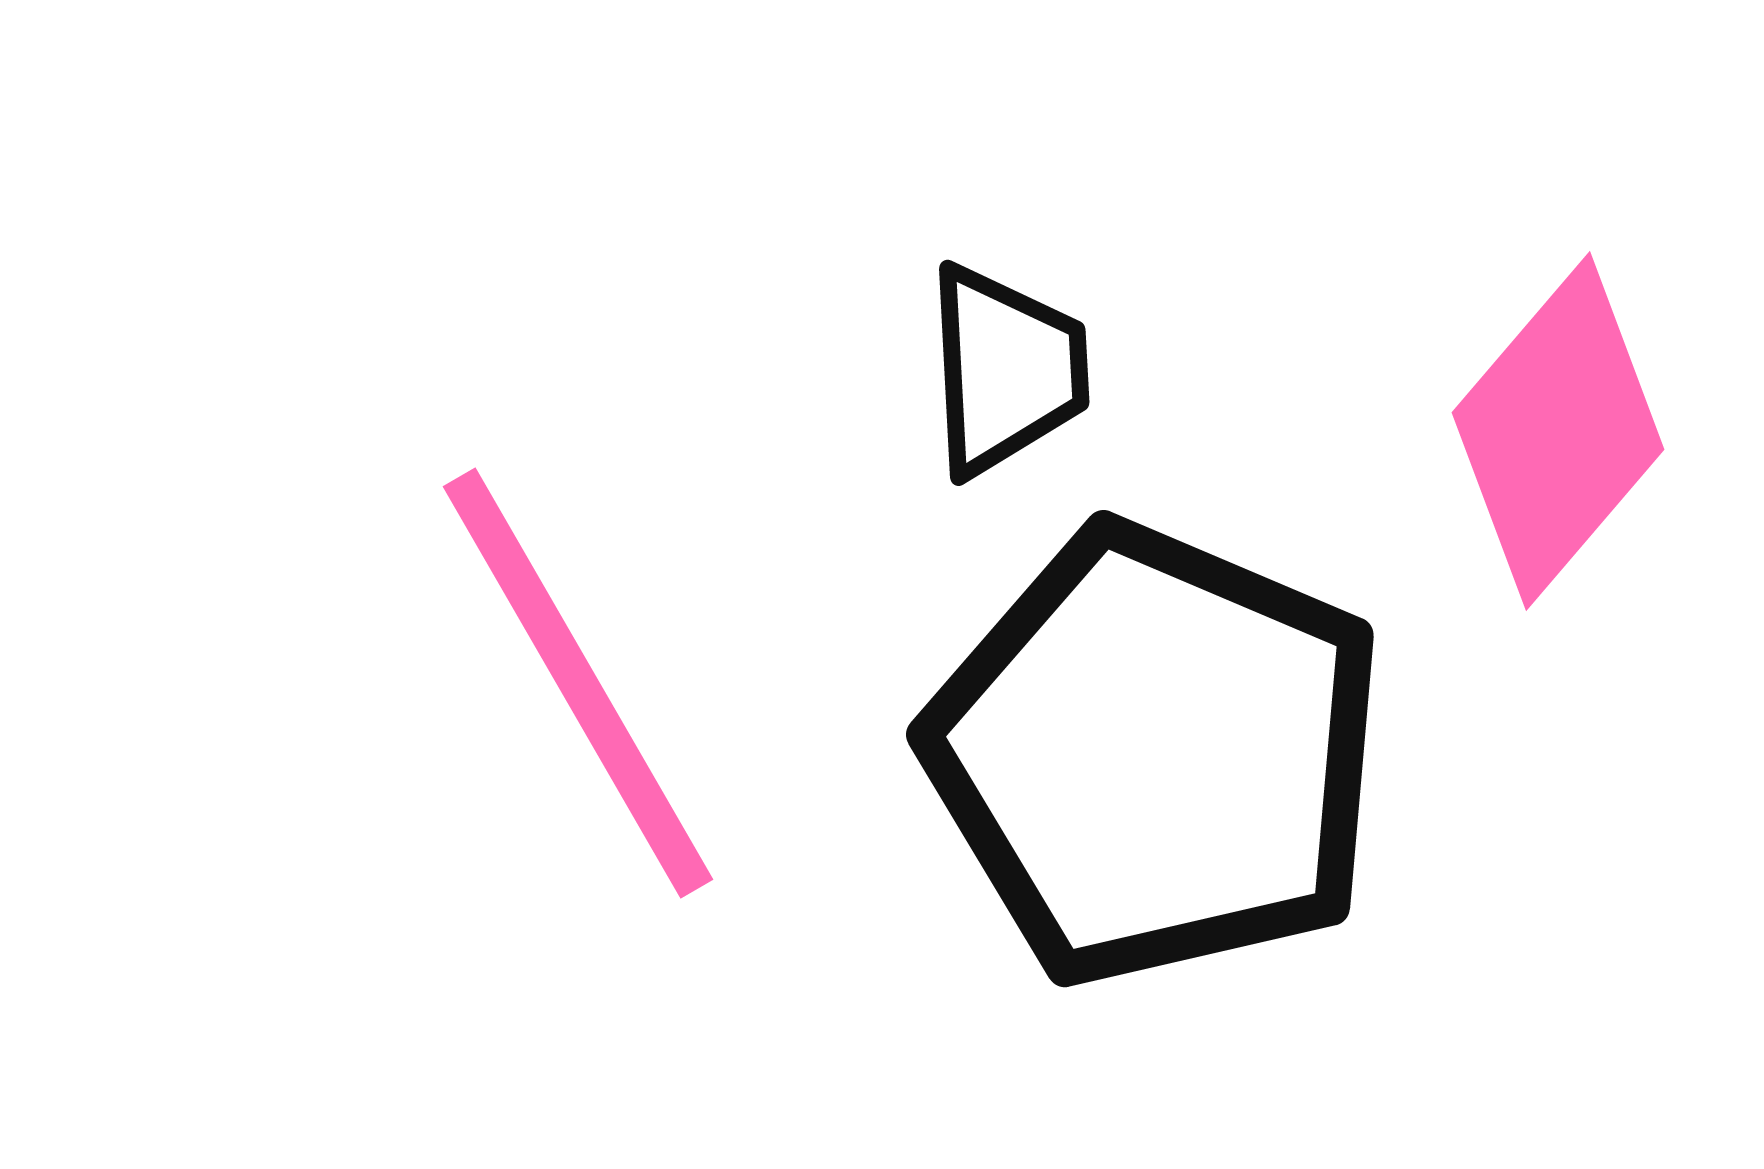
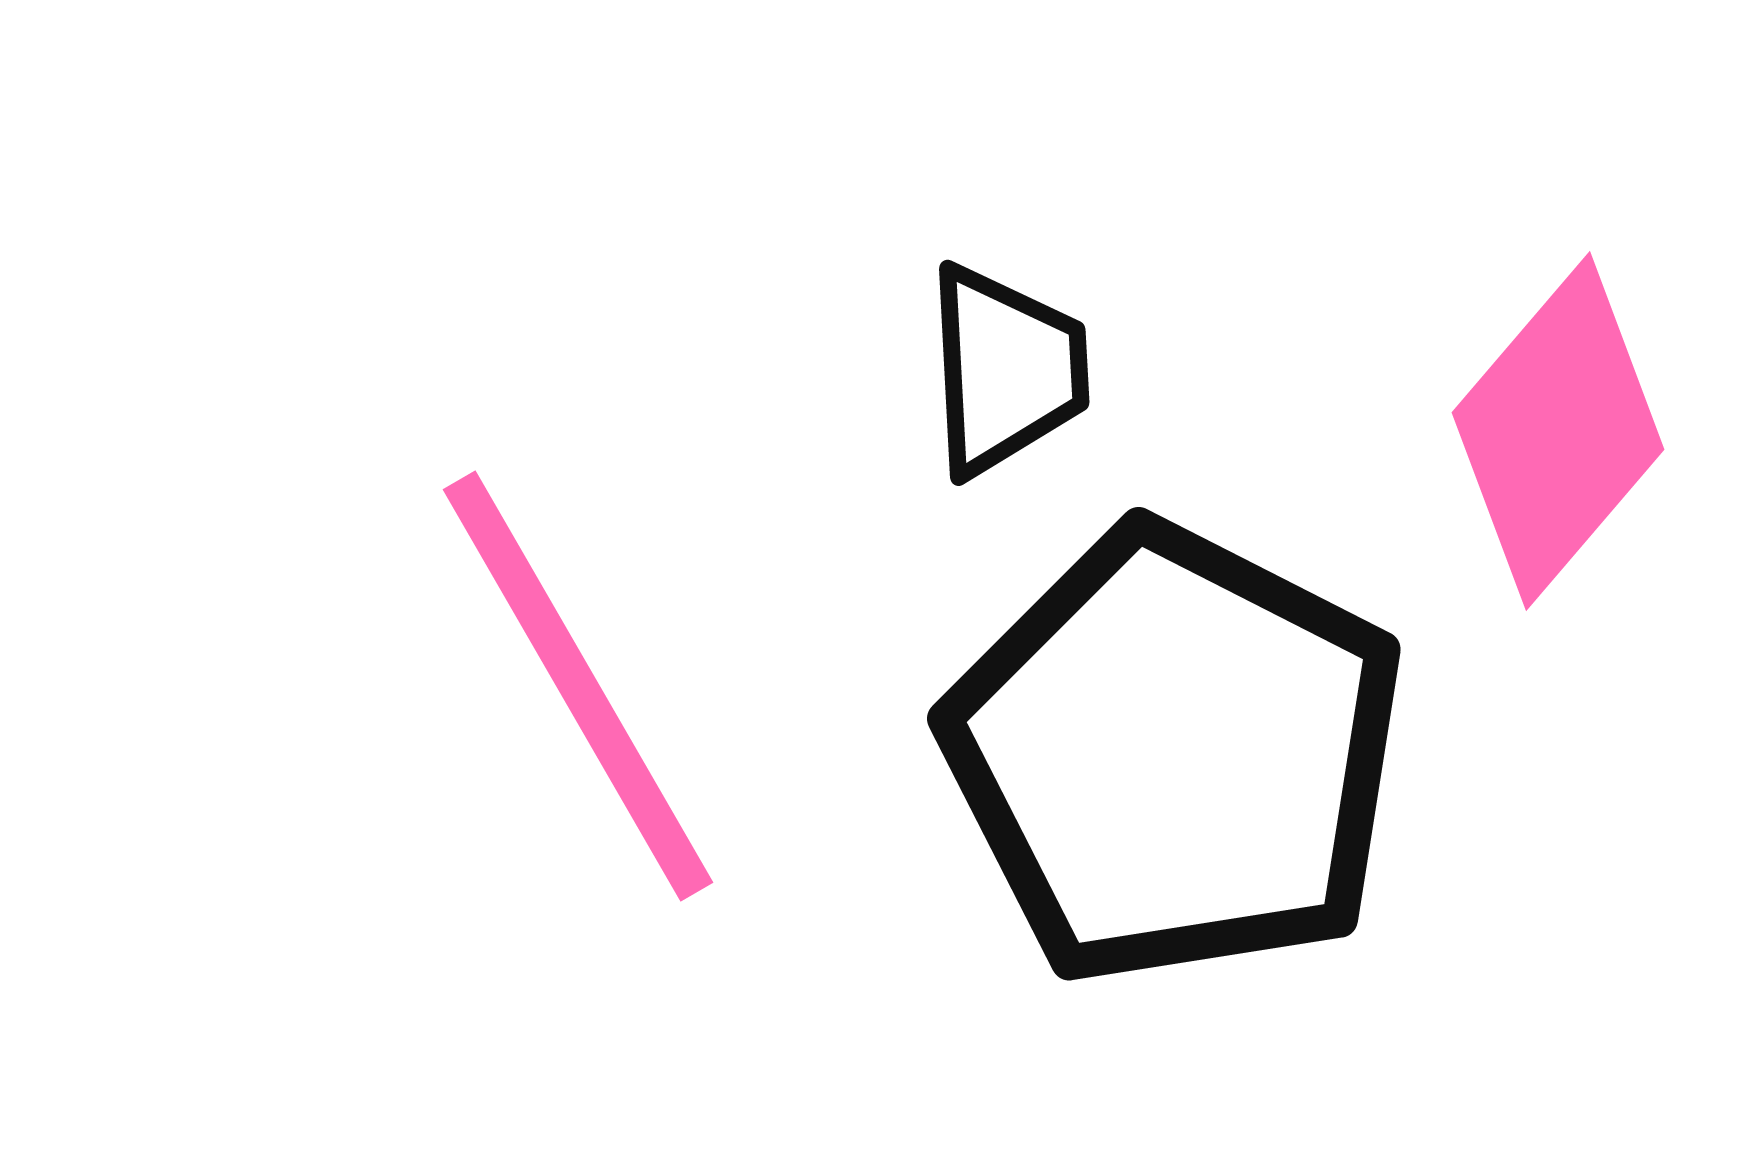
pink line: moved 3 px down
black pentagon: moved 19 px right; rotated 4 degrees clockwise
